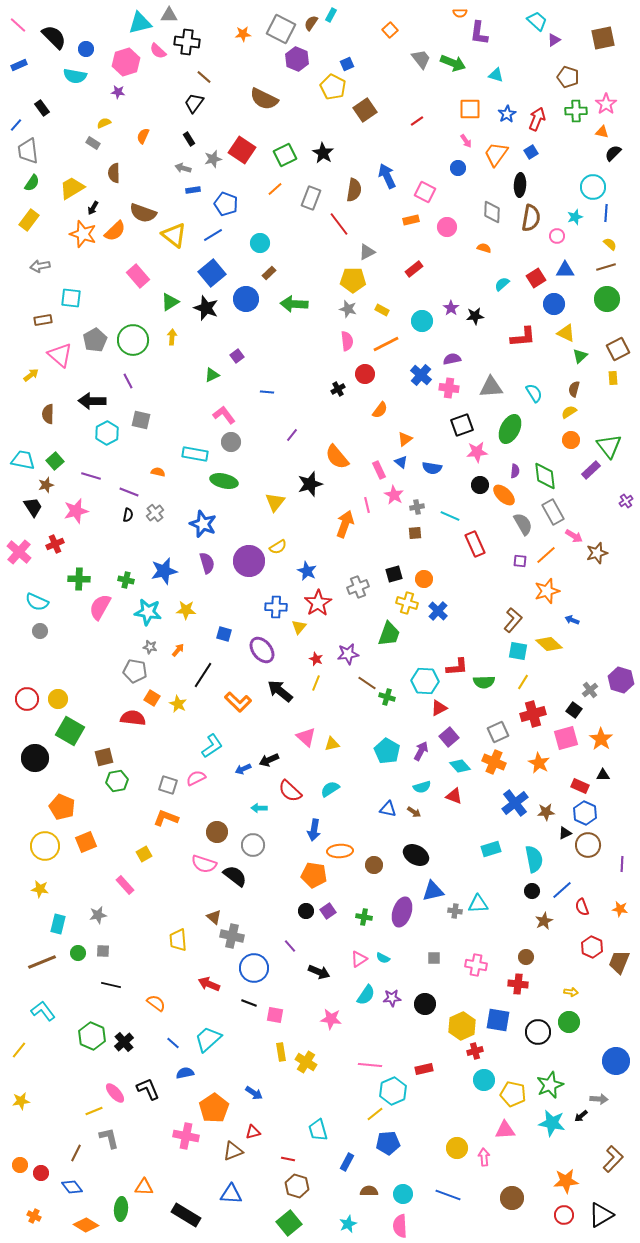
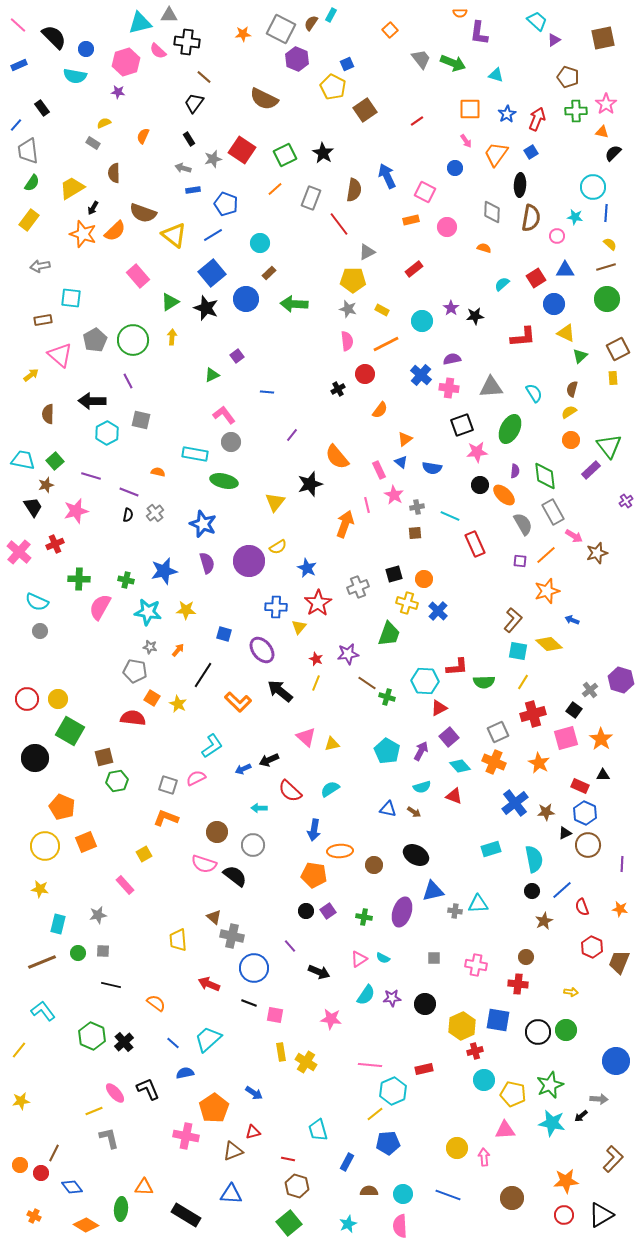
blue circle at (458, 168): moved 3 px left
cyan star at (575, 217): rotated 28 degrees clockwise
brown semicircle at (574, 389): moved 2 px left
blue star at (307, 571): moved 3 px up
green circle at (569, 1022): moved 3 px left, 8 px down
brown line at (76, 1153): moved 22 px left
